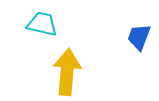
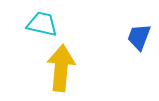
yellow arrow: moved 6 px left, 4 px up
